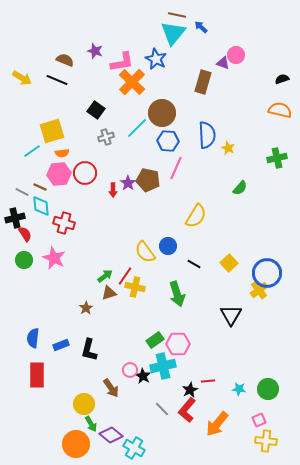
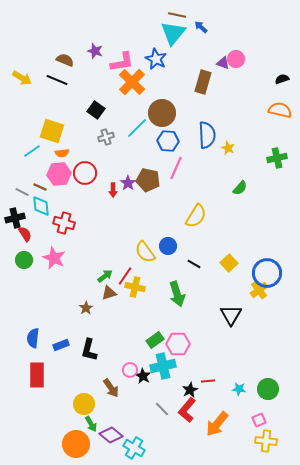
pink circle at (236, 55): moved 4 px down
yellow square at (52, 131): rotated 35 degrees clockwise
